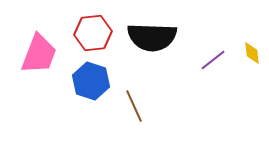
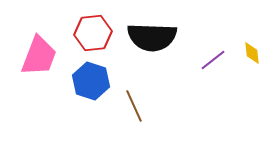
pink trapezoid: moved 2 px down
